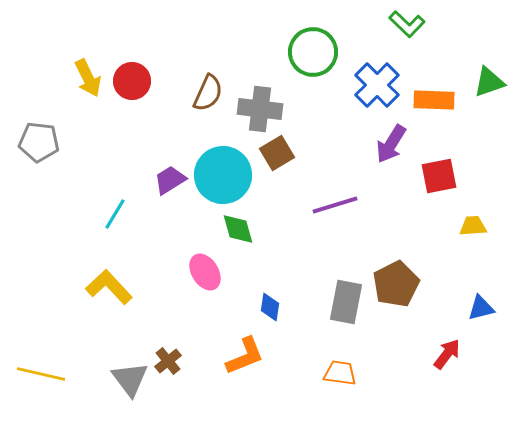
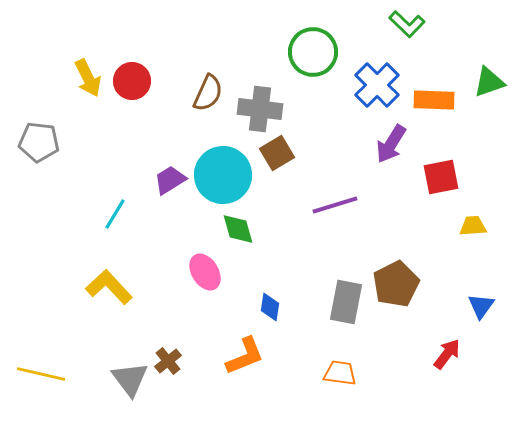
red square: moved 2 px right, 1 px down
blue triangle: moved 2 px up; rotated 40 degrees counterclockwise
